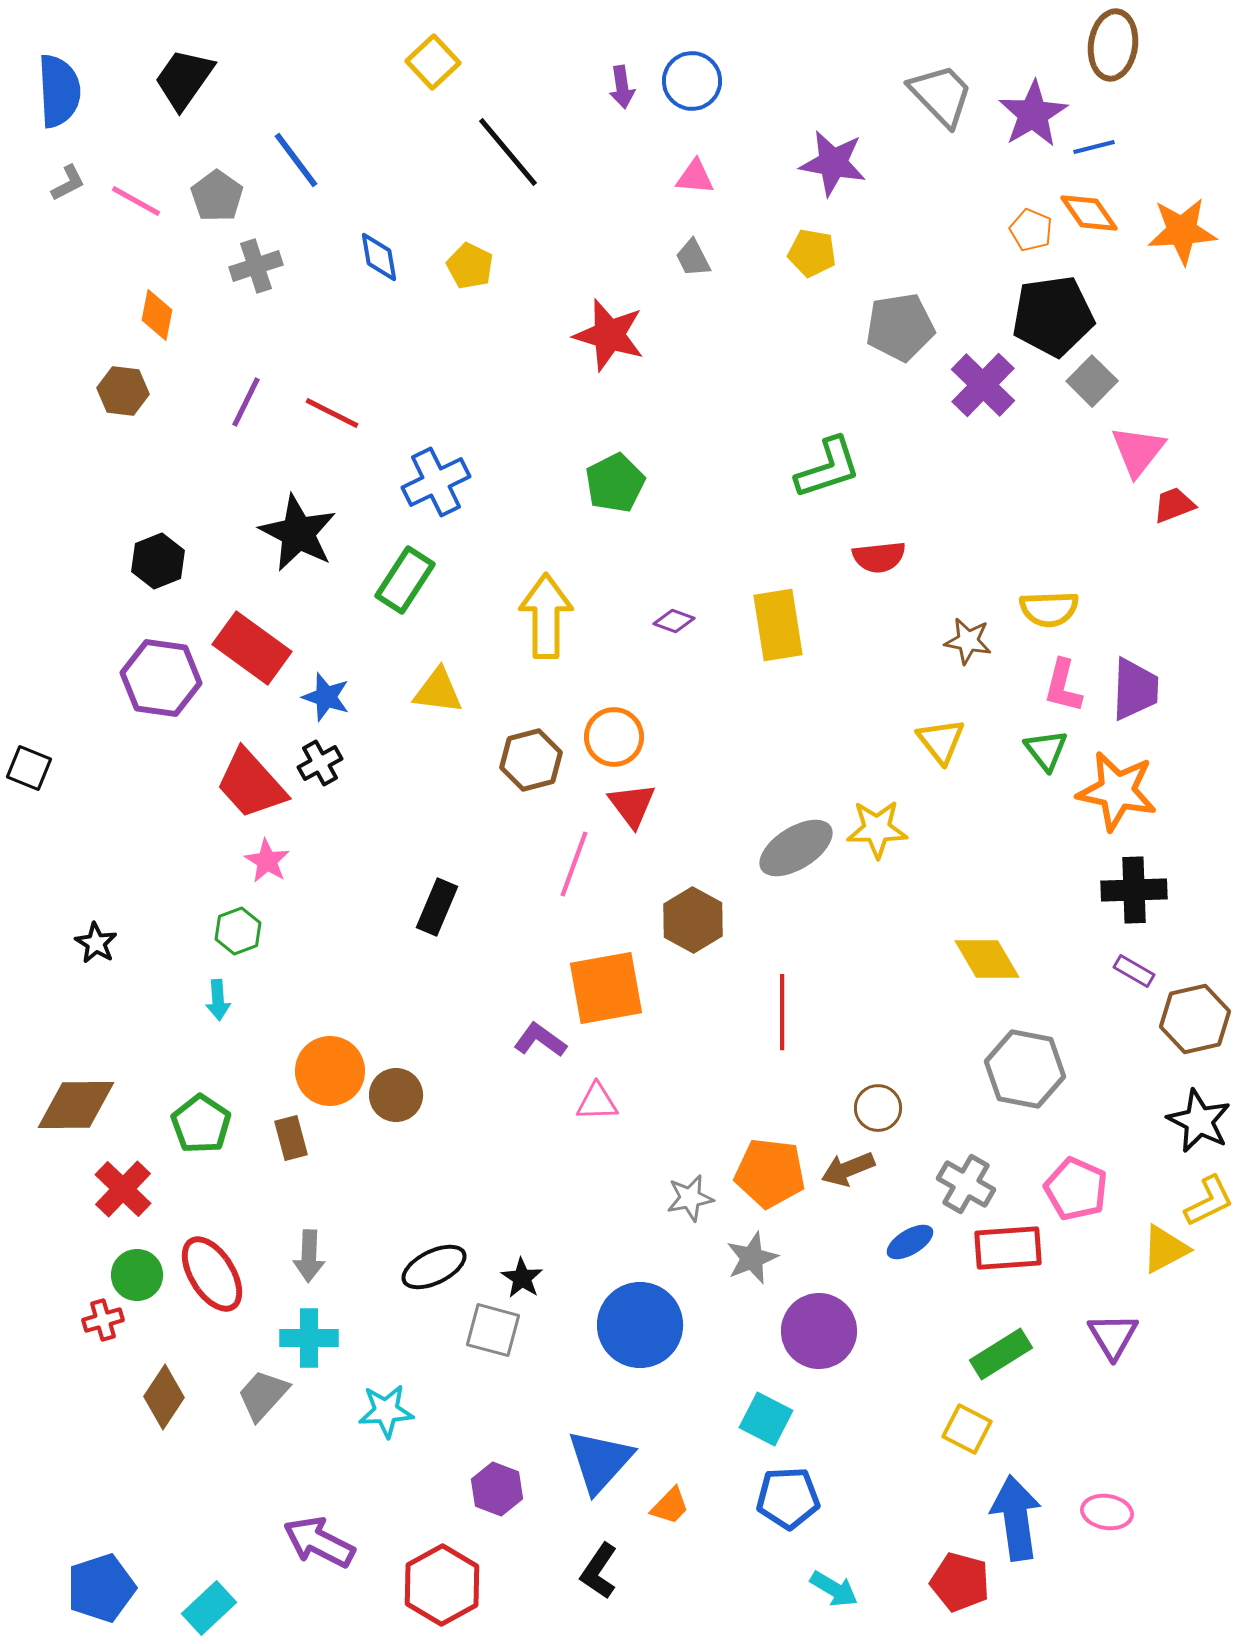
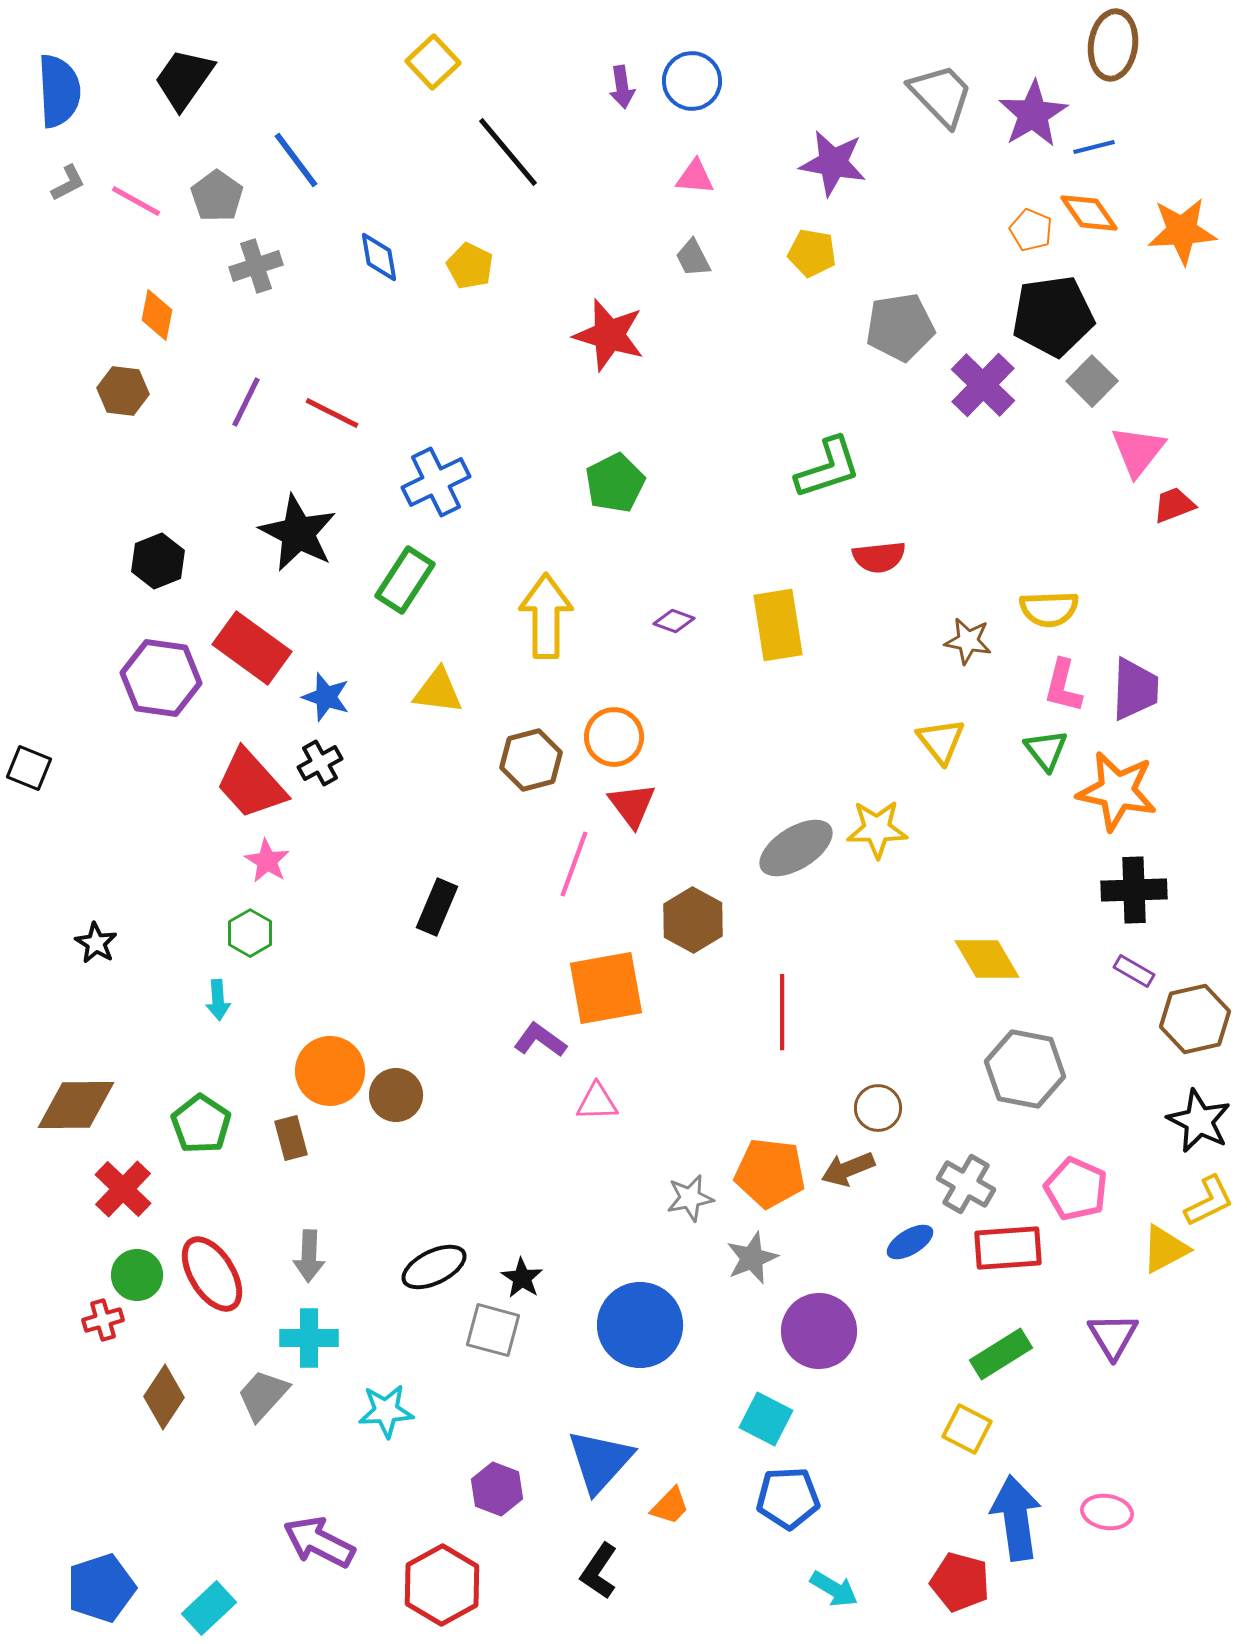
green hexagon at (238, 931): moved 12 px right, 2 px down; rotated 9 degrees counterclockwise
